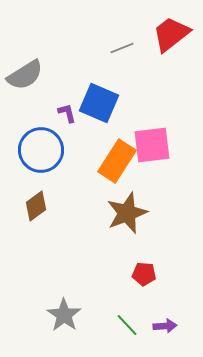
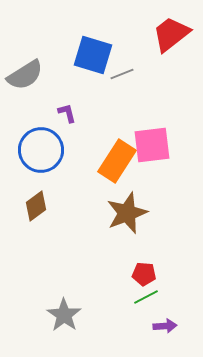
gray line: moved 26 px down
blue square: moved 6 px left, 48 px up; rotated 6 degrees counterclockwise
green line: moved 19 px right, 28 px up; rotated 75 degrees counterclockwise
